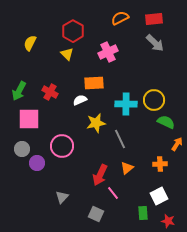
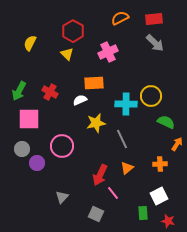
yellow circle: moved 3 px left, 4 px up
gray line: moved 2 px right
